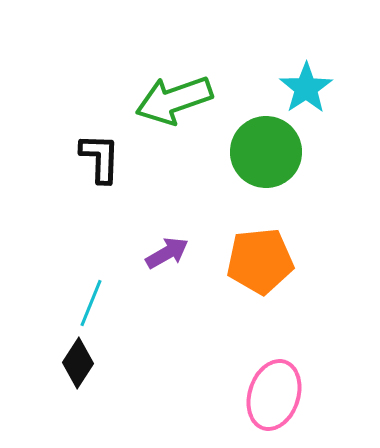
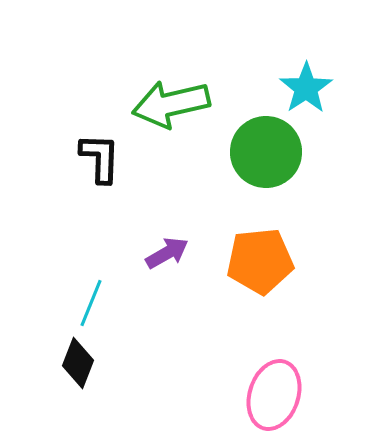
green arrow: moved 3 px left, 4 px down; rotated 6 degrees clockwise
black diamond: rotated 12 degrees counterclockwise
